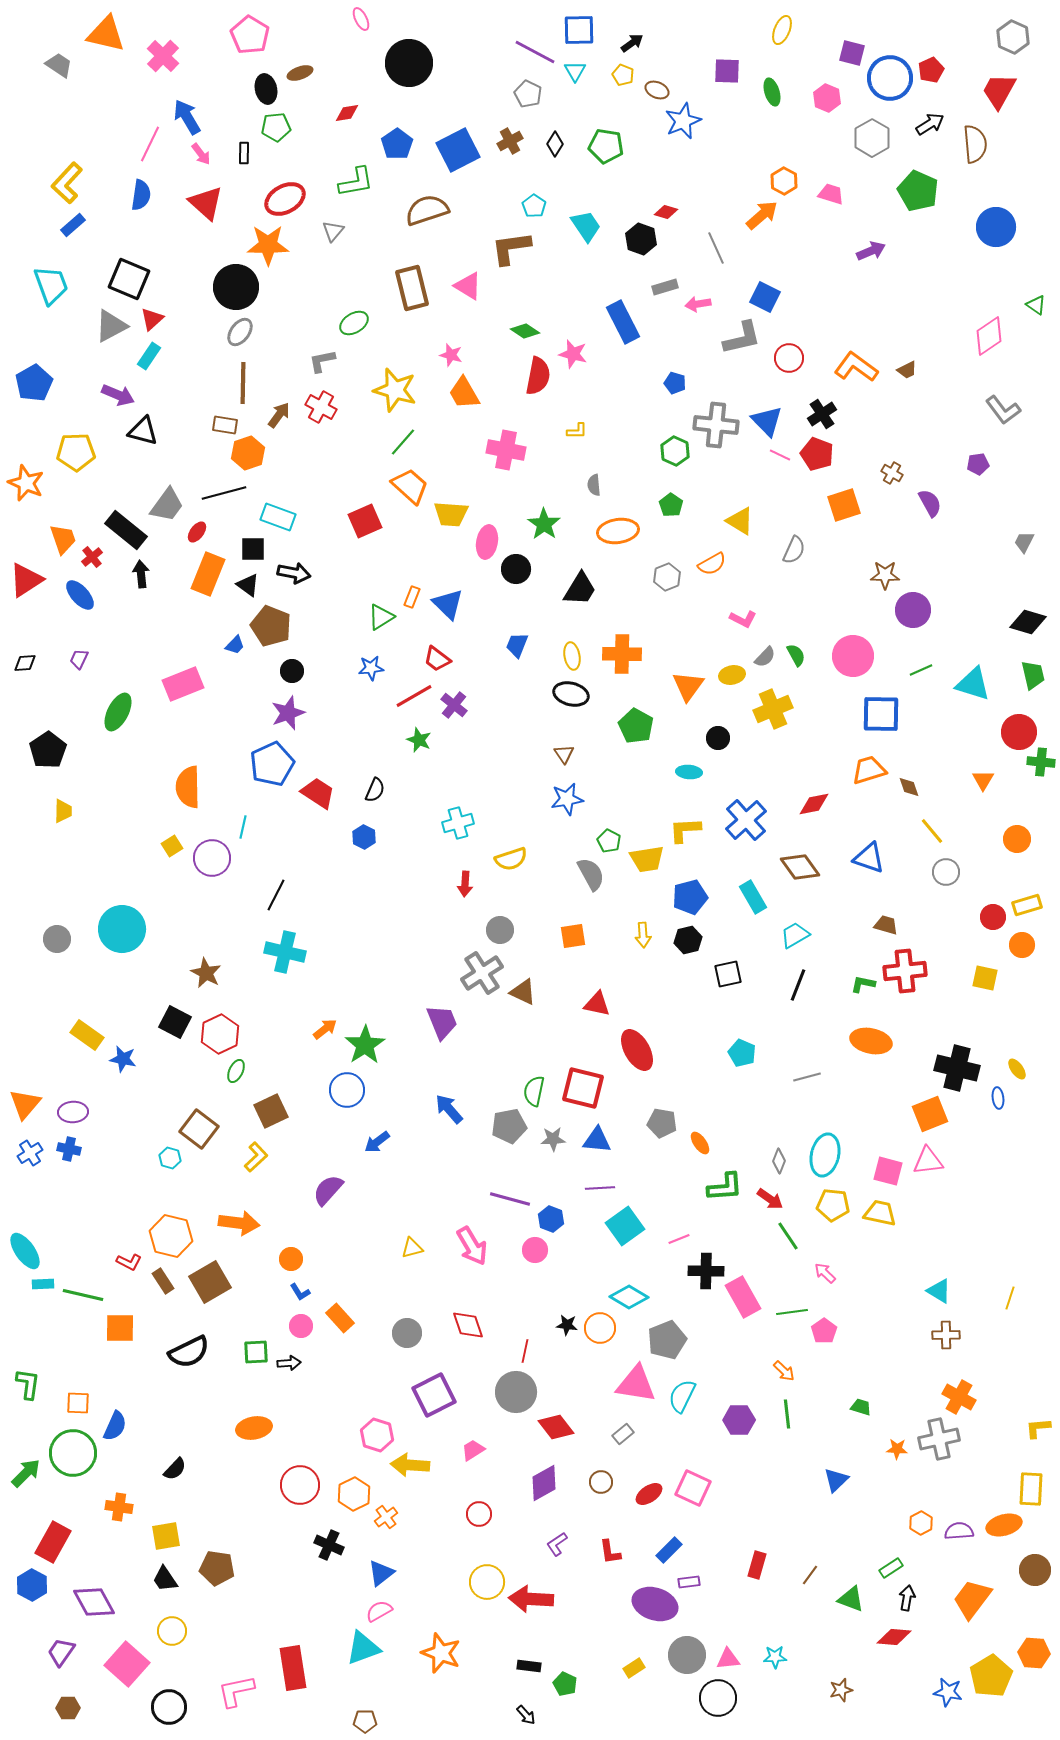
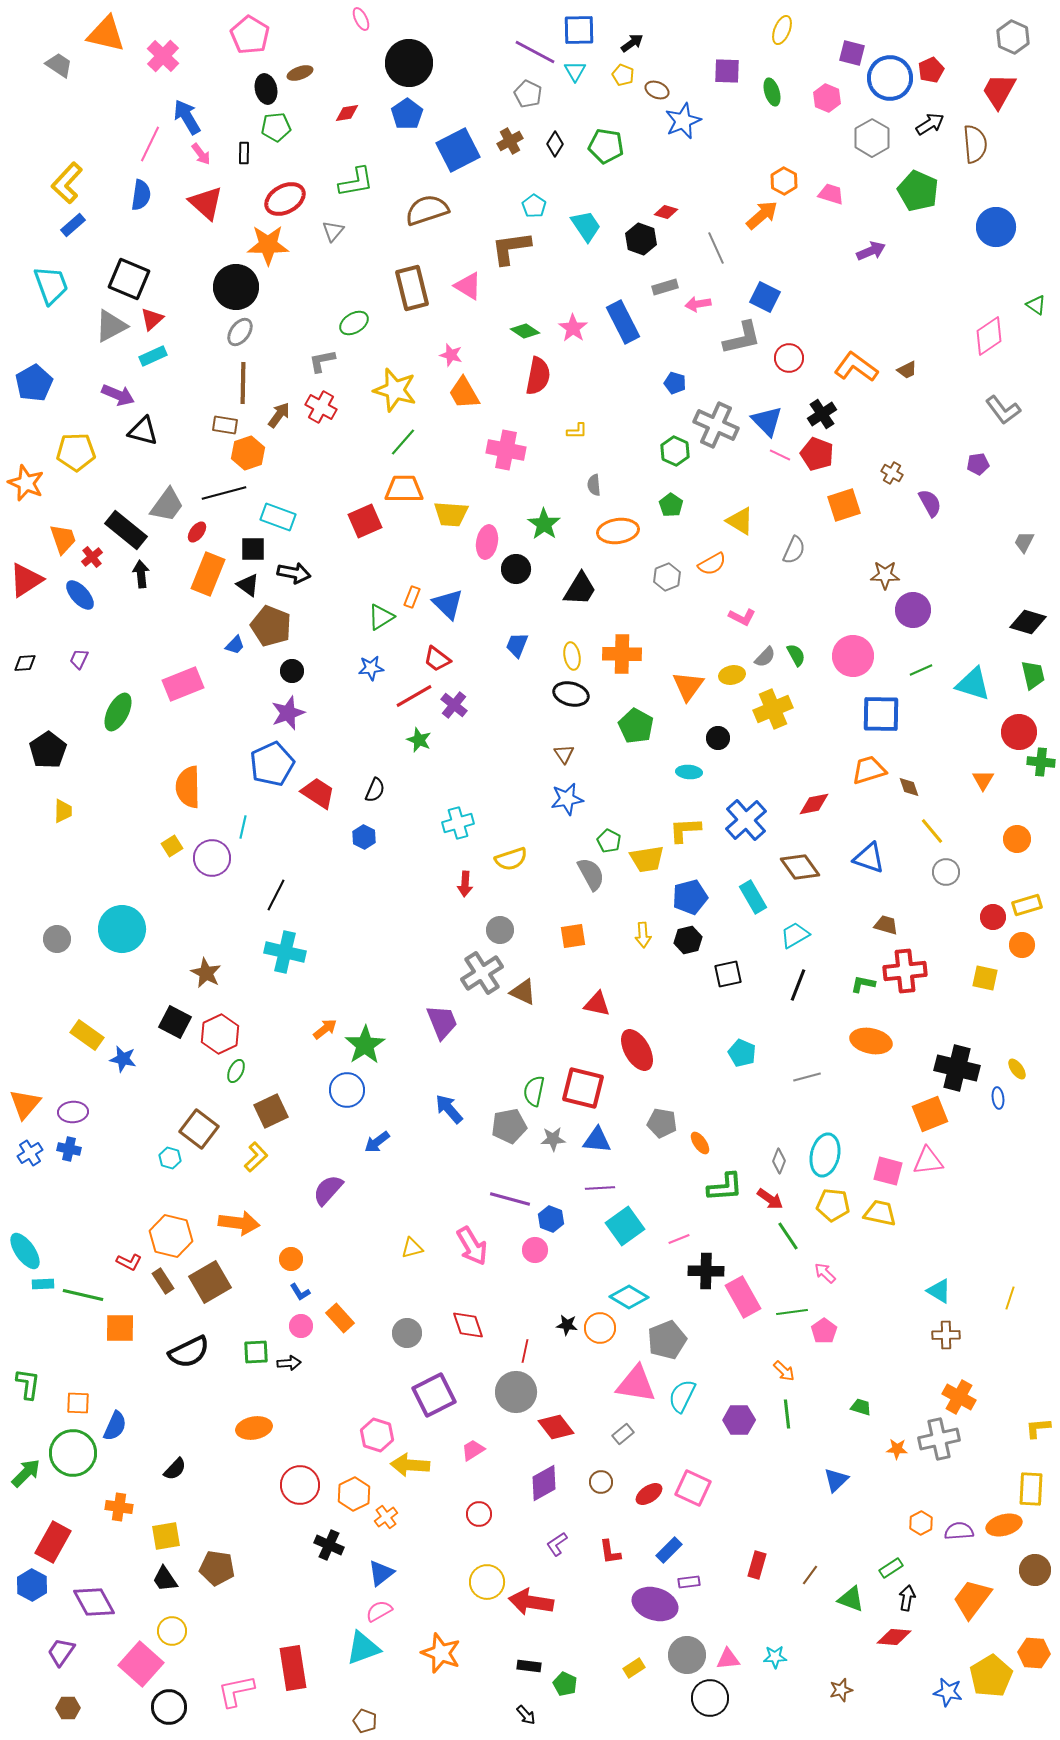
blue pentagon at (397, 144): moved 10 px right, 30 px up
pink star at (573, 354): moved 26 px up; rotated 20 degrees clockwise
cyan rectangle at (149, 356): moved 4 px right; rotated 32 degrees clockwise
gray cross at (716, 425): rotated 18 degrees clockwise
orange trapezoid at (410, 486): moved 6 px left, 3 px down; rotated 42 degrees counterclockwise
pink L-shape at (743, 619): moved 1 px left, 2 px up
red arrow at (531, 1599): moved 3 px down; rotated 6 degrees clockwise
pink square at (127, 1664): moved 14 px right
black circle at (718, 1698): moved 8 px left
brown pentagon at (365, 1721): rotated 20 degrees clockwise
